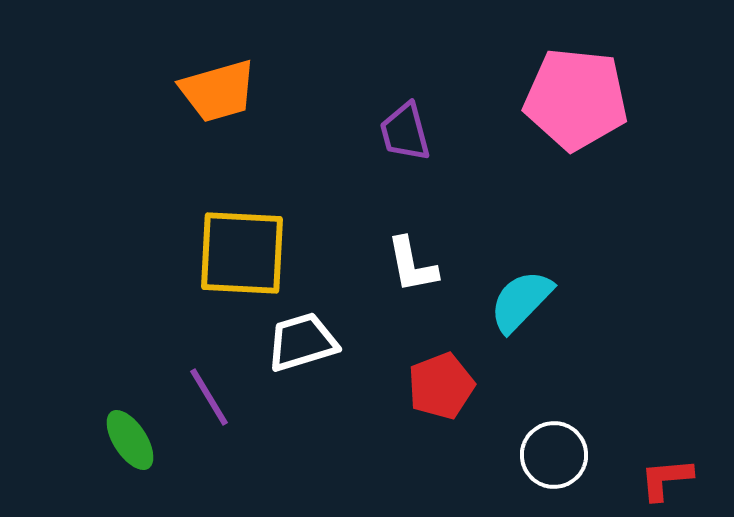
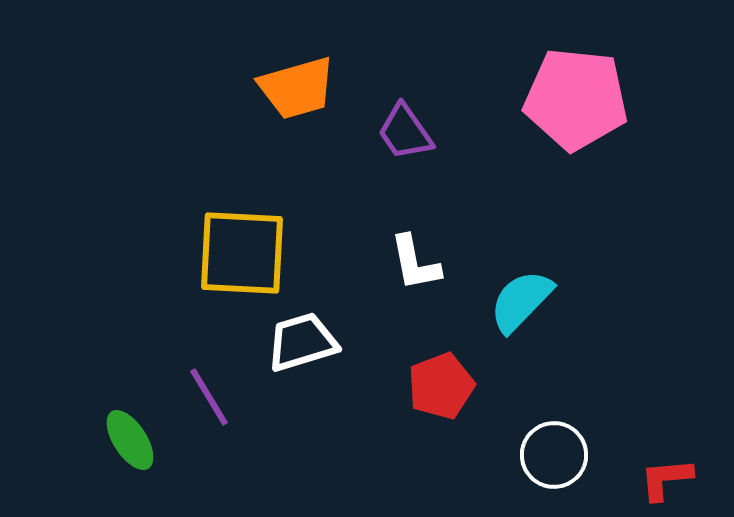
orange trapezoid: moved 79 px right, 3 px up
purple trapezoid: rotated 20 degrees counterclockwise
white L-shape: moved 3 px right, 2 px up
